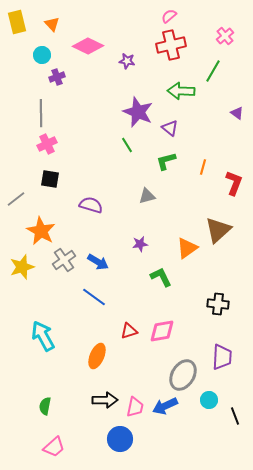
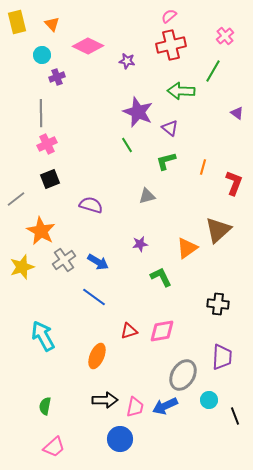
black square at (50, 179): rotated 30 degrees counterclockwise
